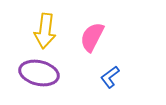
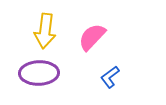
pink semicircle: rotated 16 degrees clockwise
purple ellipse: rotated 15 degrees counterclockwise
